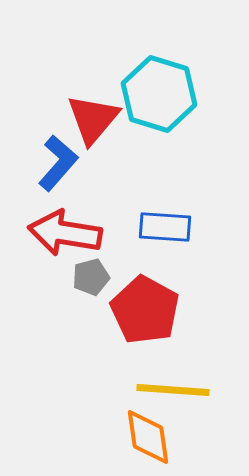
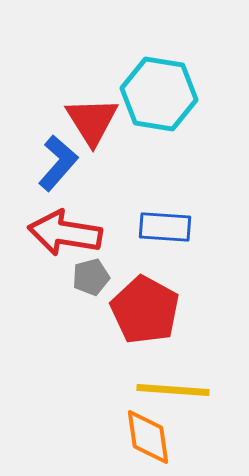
cyan hexagon: rotated 8 degrees counterclockwise
red triangle: moved 1 px left, 2 px down; rotated 12 degrees counterclockwise
